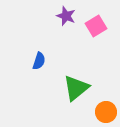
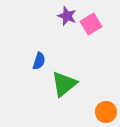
purple star: moved 1 px right
pink square: moved 5 px left, 2 px up
green triangle: moved 12 px left, 4 px up
